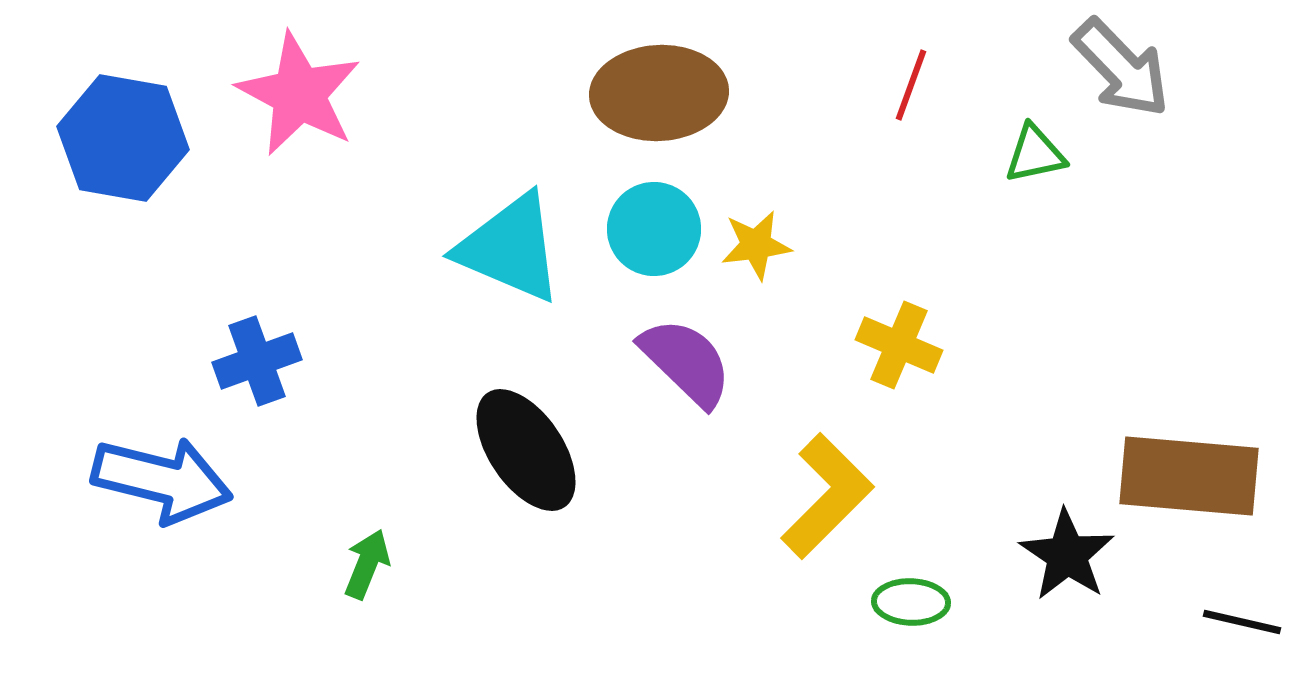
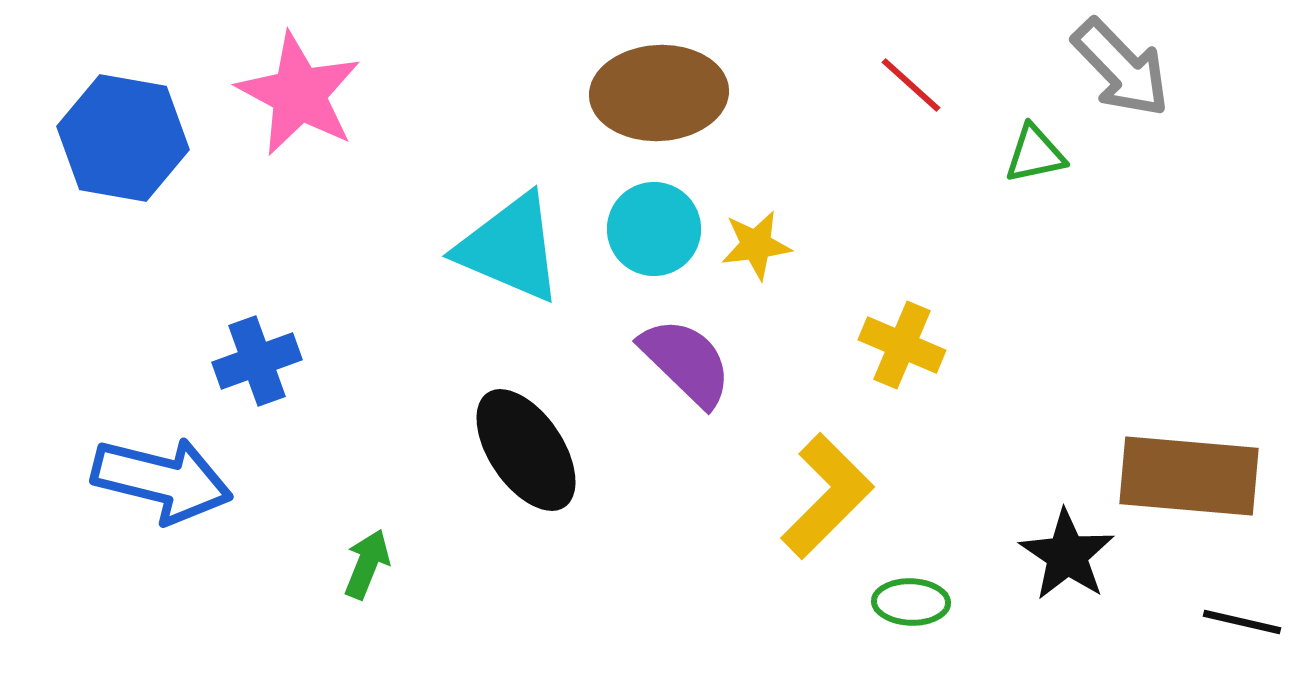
red line: rotated 68 degrees counterclockwise
yellow cross: moved 3 px right
